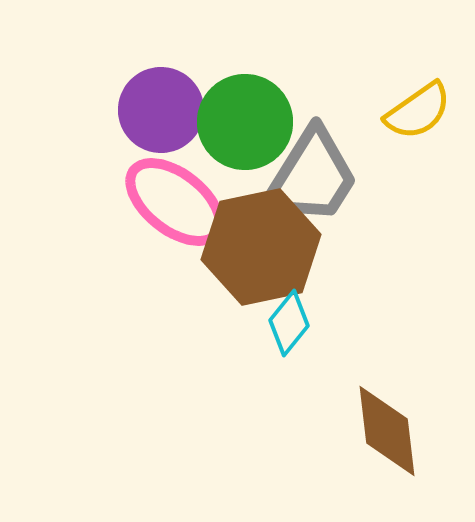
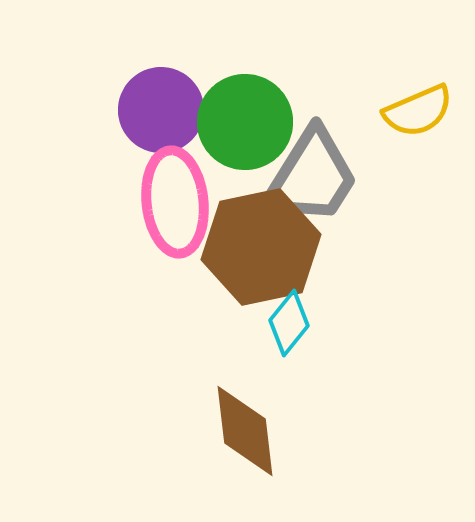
yellow semicircle: rotated 12 degrees clockwise
pink ellipse: rotated 46 degrees clockwise
brown diamond: moved 142 px left
